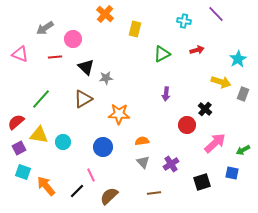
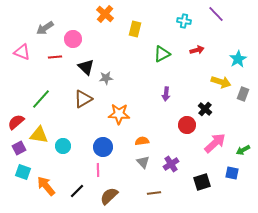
pink triangle: moved 2 px right, 2 px up
cyan circle: moved 4 px down
pink line: moved 7 px right, 5 px up; rotated 24 degrees clockwise
